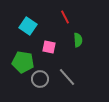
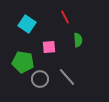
cyan square: moved 1 px left, 2 px up
pink square: rotated 16 degrees counterclockwise
